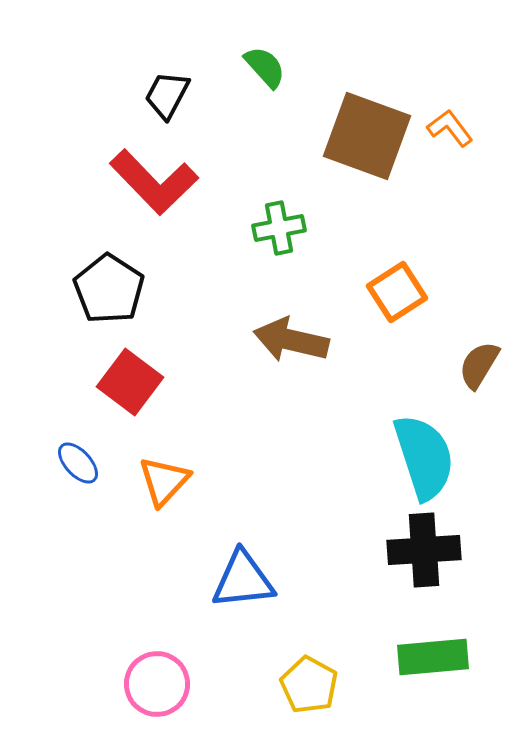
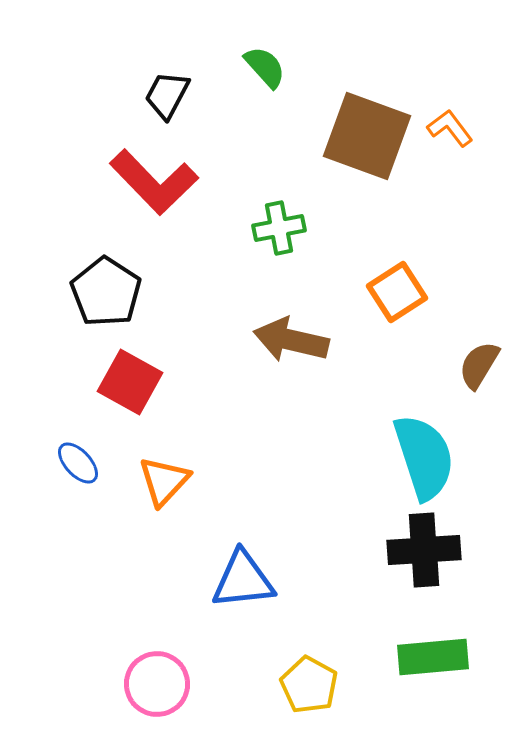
black pentagon: moved 3 px left, 3 px down
red square: rotated 8 degrees counterclockwise
